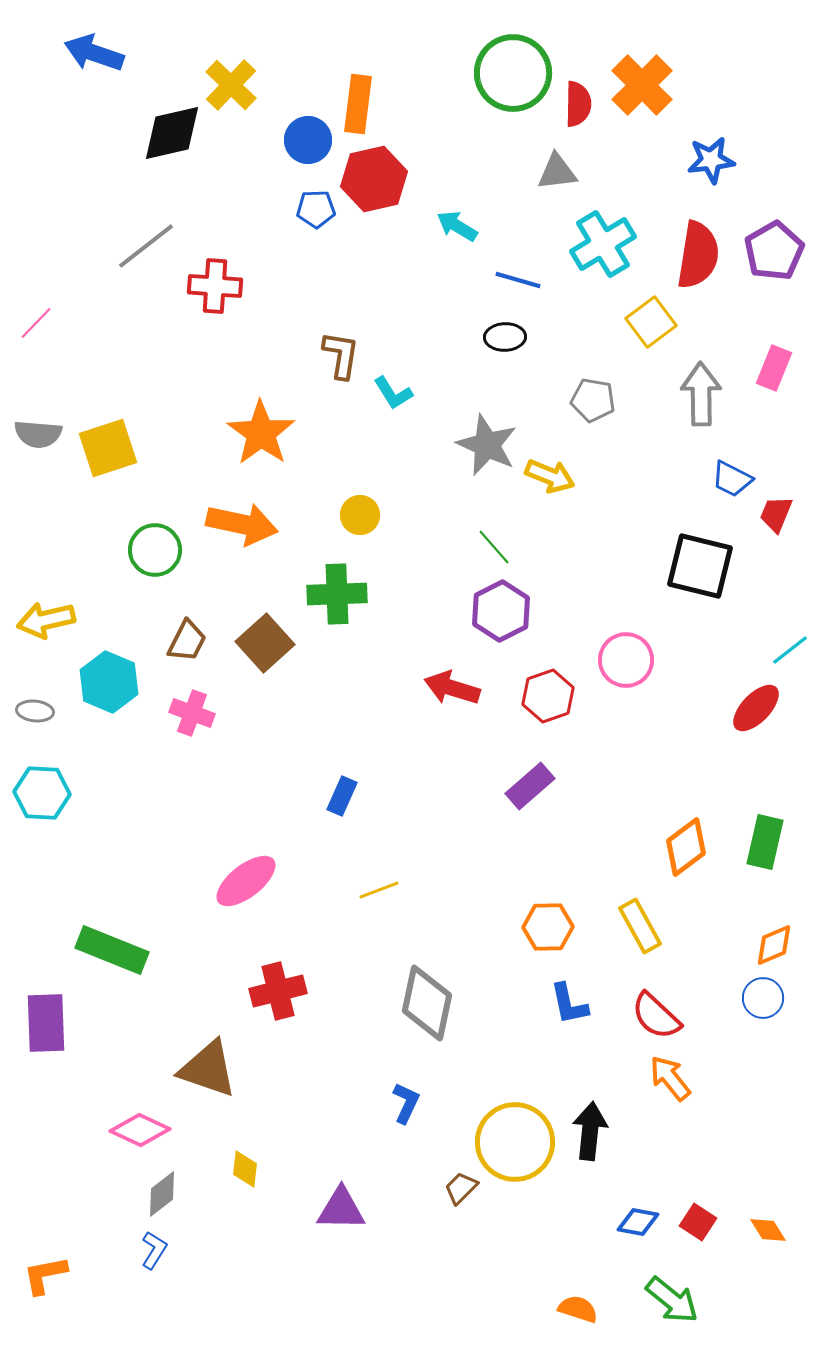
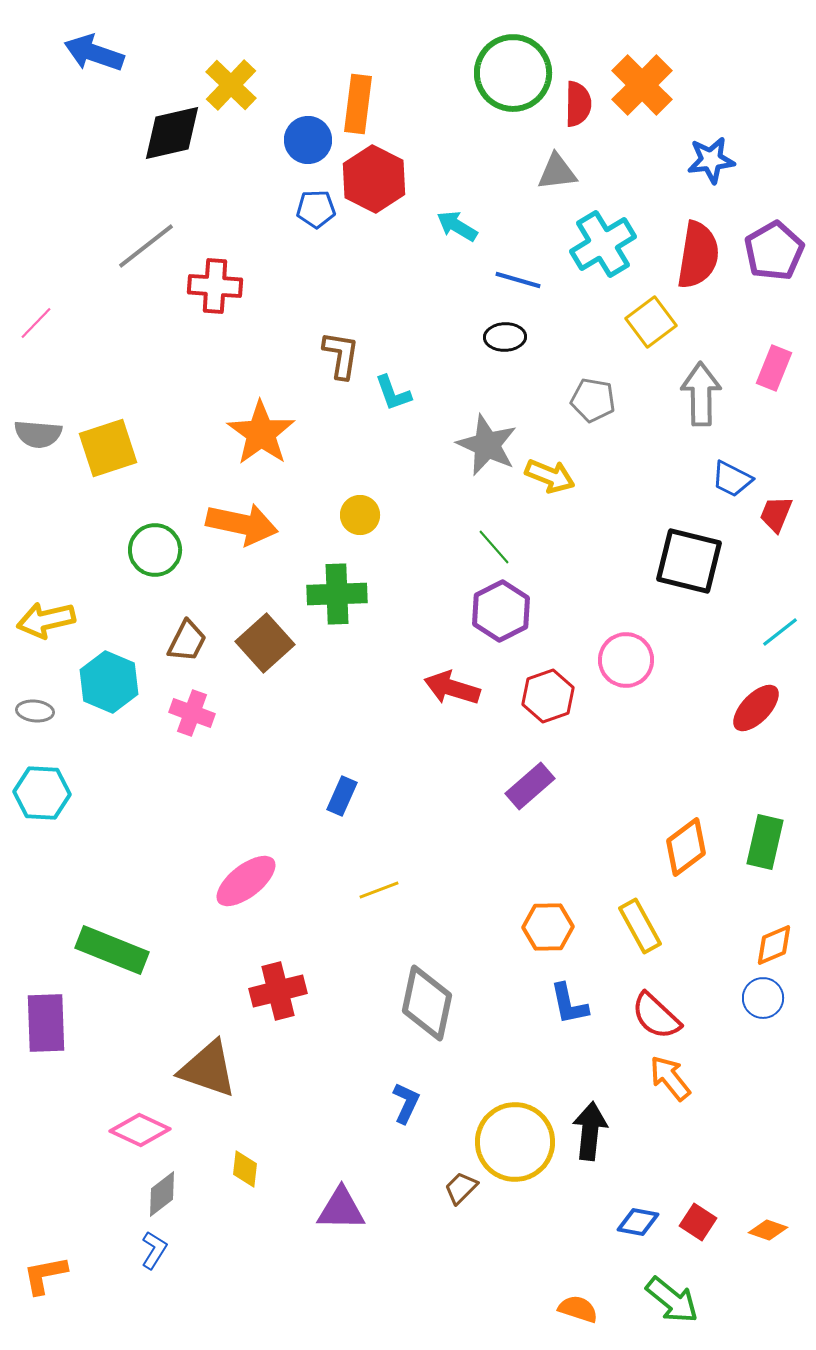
red hexagon at (374, 179): rotated 20 degrees counterclockwise
cyan L-shape at (393, 393): rotated 12 degrees clockwise
black square at (700, 566): moved 11 px left, 5 px up
cyan line at (790, 650): moved 10 px left, 18 px up
orange diamond at (768, 1230): rotated 39 degrees counterclockwise
